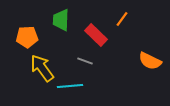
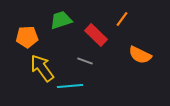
green trapezoid: rotated 70 degrees clockwise
orange semicircle: moved 10 px left, 6 px up
